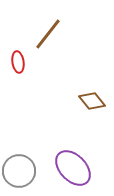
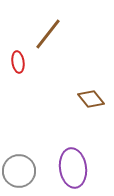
brown diamond: moved 1 px left, 2 px up
purple ellipse: rotated 36 degrees clockwise
